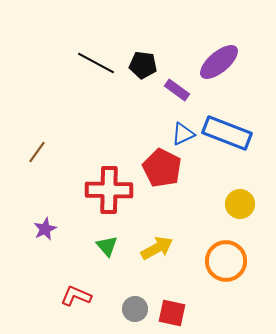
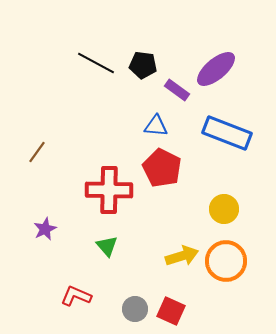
purple ellipse: moved 3 px left, 7 px down
blue triangle: moved 27 px left, 8 px up; rotated 30 degrees clockwise
yellow circle: moved 16 px left, 5 px down
yellow arrow: moved 25 px right, 8 px down; rotated 12 degrees clockwise
red square: moved 1 px left, 2 px up; rotated 12 degrees clockwise
